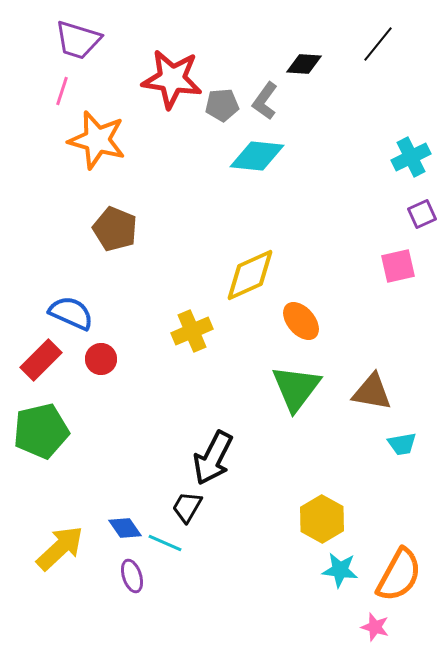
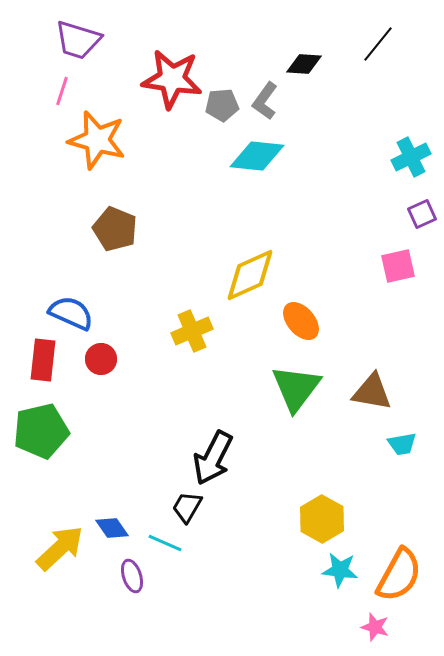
red rectangle: moved 2 px right; rotated 39 degrees counterclockwise
blue diamond: moved 13 px left
